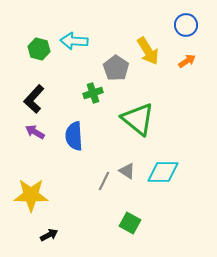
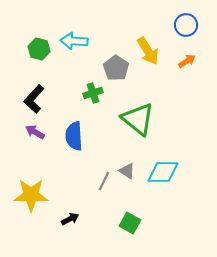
black arrow: moved 21 px right, 16 px up
